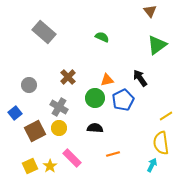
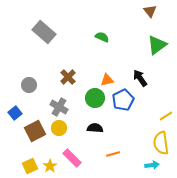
cyan arrow: rotated 56 degrees clockwise
